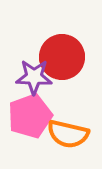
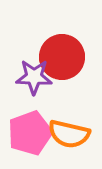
pink pentagon: moved 17 px down
orange semicircle: moved 1 px right
